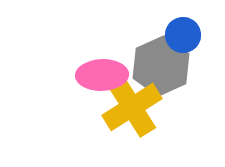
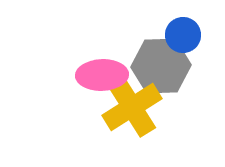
gray hexagon: rotated 22 degrees clockwise
